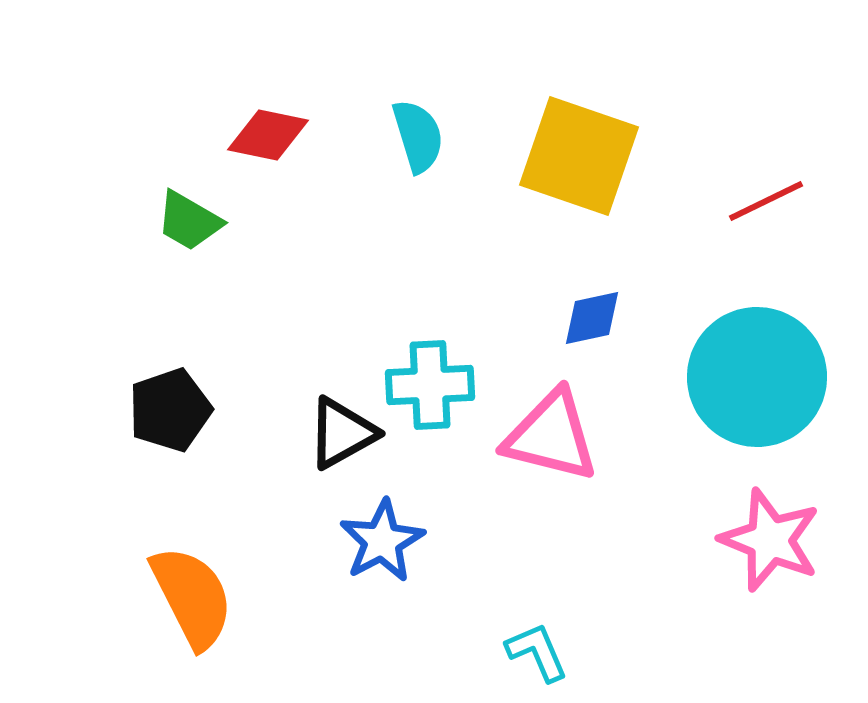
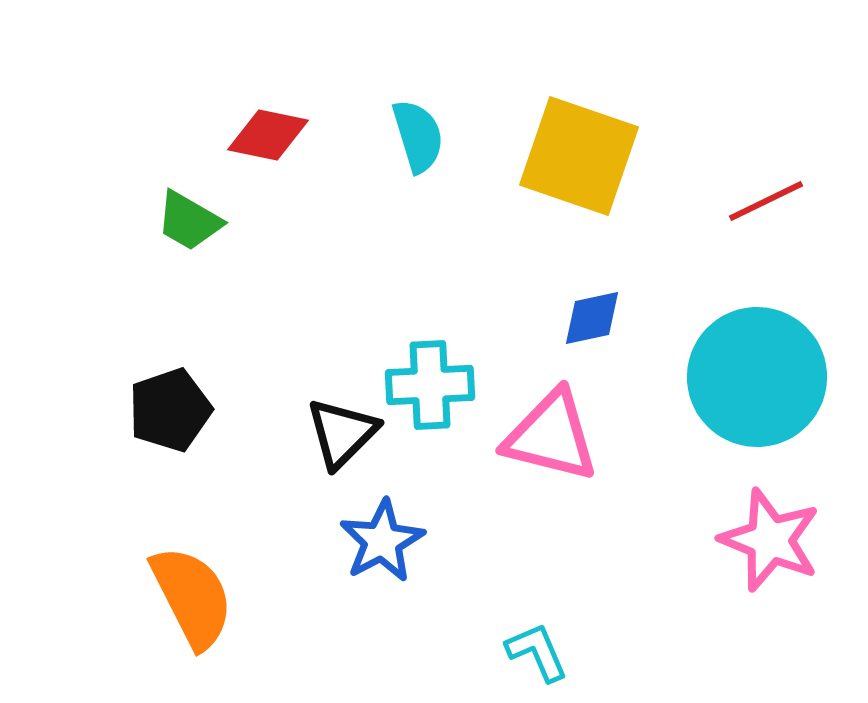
black triangle: rotated 16 degrees counterclockwise
